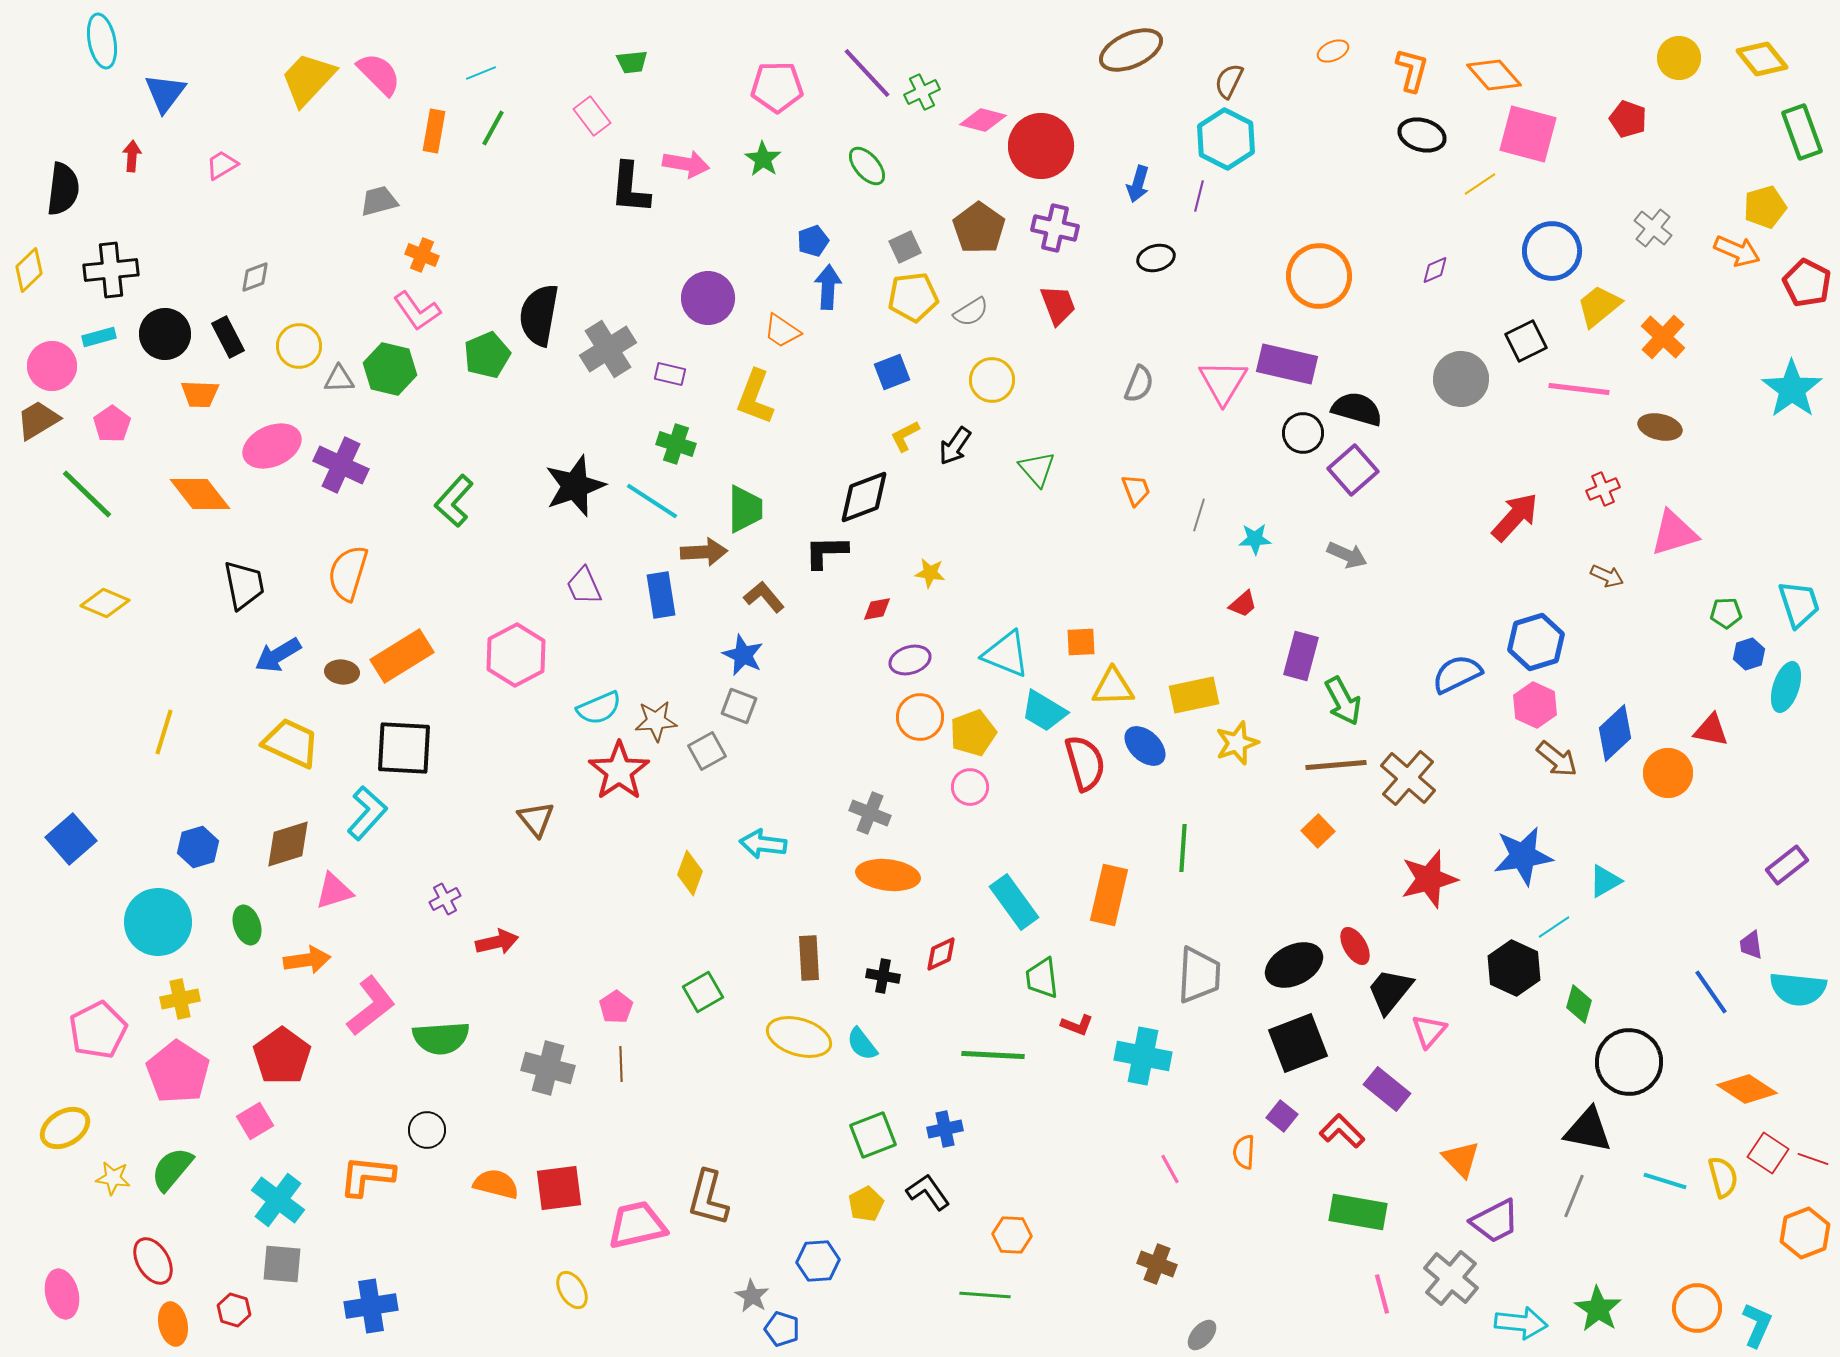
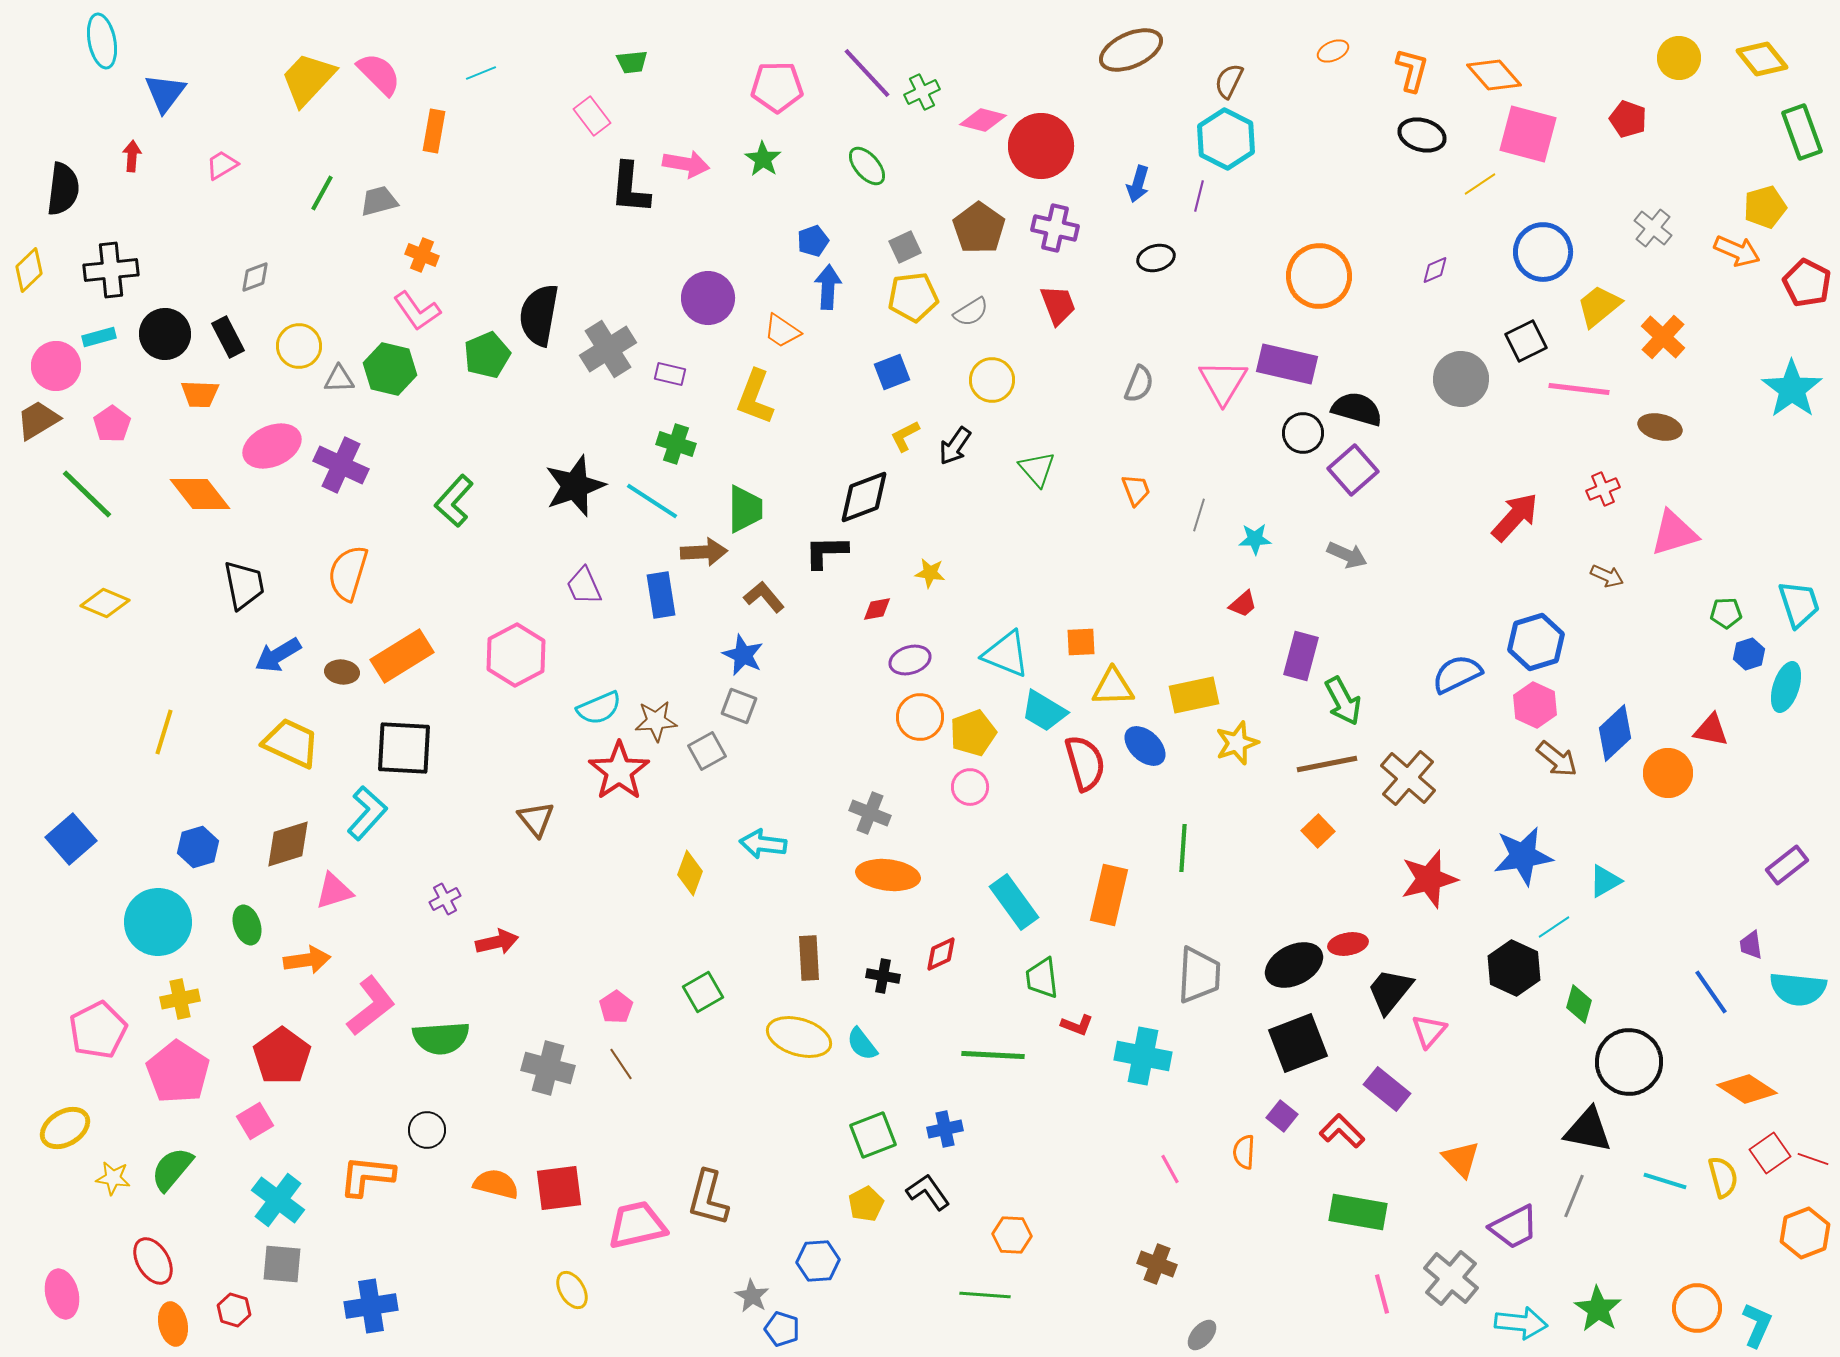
green line at (493, 128): moved 171 px left, 65 px down
blue circle at (1552, 251): moved 9 px left, 1 px down
pink circle at (52, 366): moved 4 px right
brown line at (1336, 765): moved 9 px left, 1 px up; rotated 6 degrees counterclockwise
red ellipse at (1355, 946): moved 7 px left, 2 px up; rotated 69 degrees counterclockwise
brown line at (621, 1064): rotated 32 degrees counterclockwise
red square at (1768, 1153): moved 2 px right; rotated 21 degrees clockwise
purple trapezoid at (1495, 1221): moved 19 px right, 6 px down
